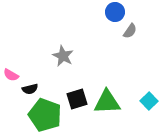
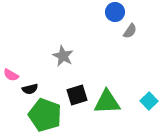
black square: moved 4 px up
